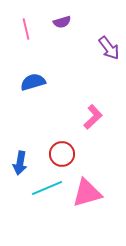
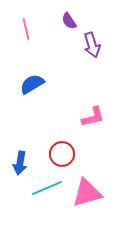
purple semicircle: moved 7 px right, 1 px up; rotated 72 degrees clockwise
purple arrow: moved 17 px left, 3 px up; rotated 20 degrees clockwise
blue semicircle: moved 1 px left, 2 px down; rotated 15 degrees counterclockwise
pink L-shape: rotated 30 degrees clockwise
